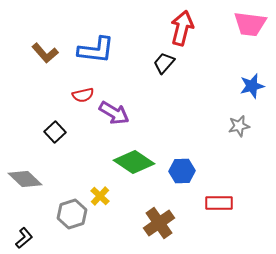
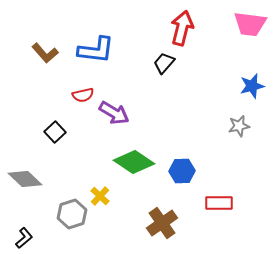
brown cross: moved 3 px right
